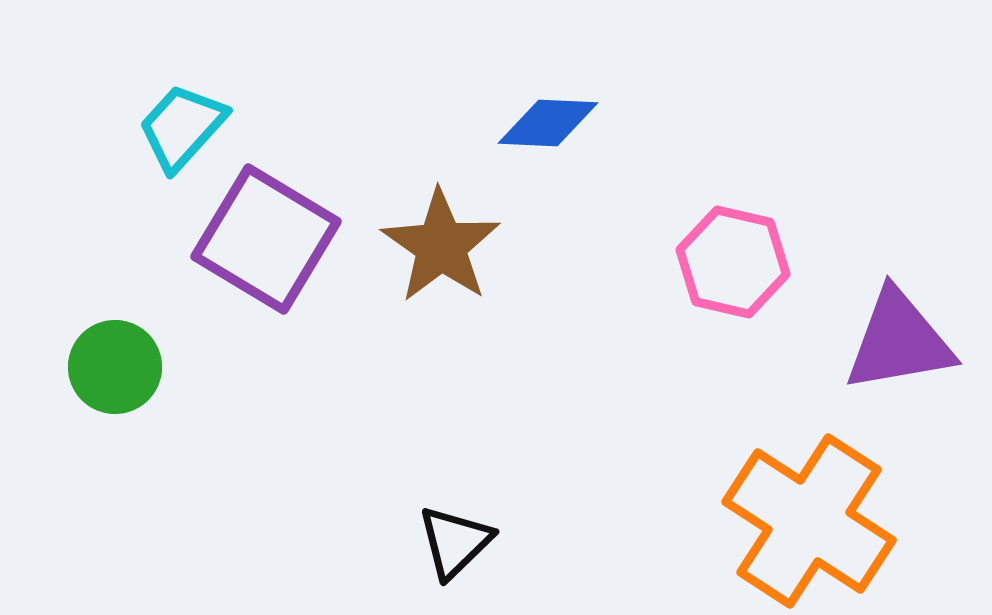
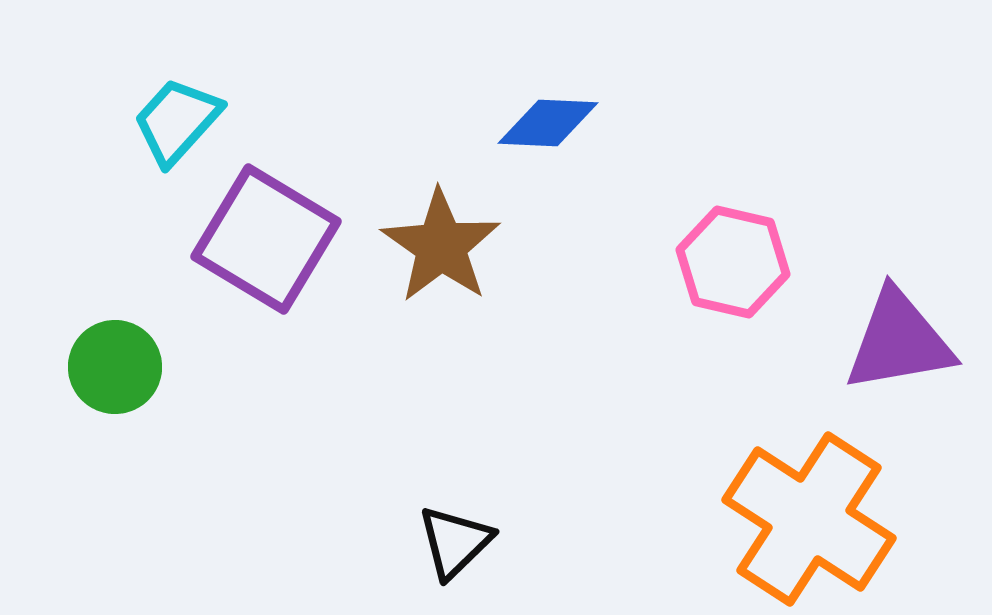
cyan trapezoid: moved 5 px left, 6 px up
orange cross: moved 2 px up
